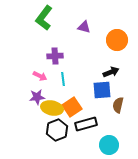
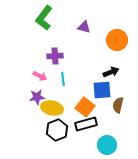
orange square: moved 13 px right; rotated 18 degrees counterclockwise
cyan circle: moved 2 px left
